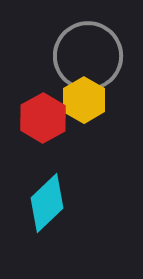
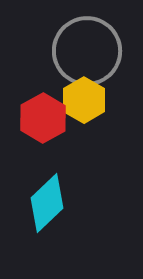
gray circle: moved 1 px left, 5 px up
